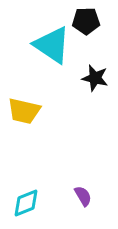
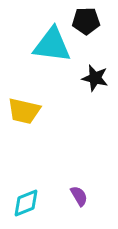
cyan triangle: rotated 27 degrees counterclockwise
purple semicircle: moved 4 px left
